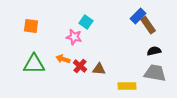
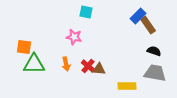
cyan square: moved 10 px up; rotated 24 degrees counterclockwise
orange square: moved 7 px left, 21 px down
black semicircle: rotated 32 degrees clockwise
orange arrow: moved 3 px right, 5 px down; rotated 120 degrees counterclockwise
red cross: moved 8 px right
